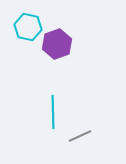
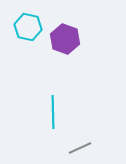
purple hexagon: moved 8 px right, 5 px up; rotated 20 degrees counterclockwise
gray line: moved 12 px down
